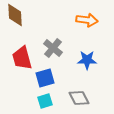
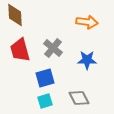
orange arrow: moved 2 px down
red trapezoid: moved 2 px left, 8 px up
